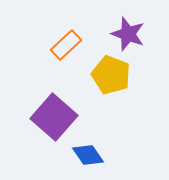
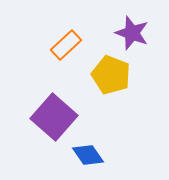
purple star: moved 4 px right, 1 px up
